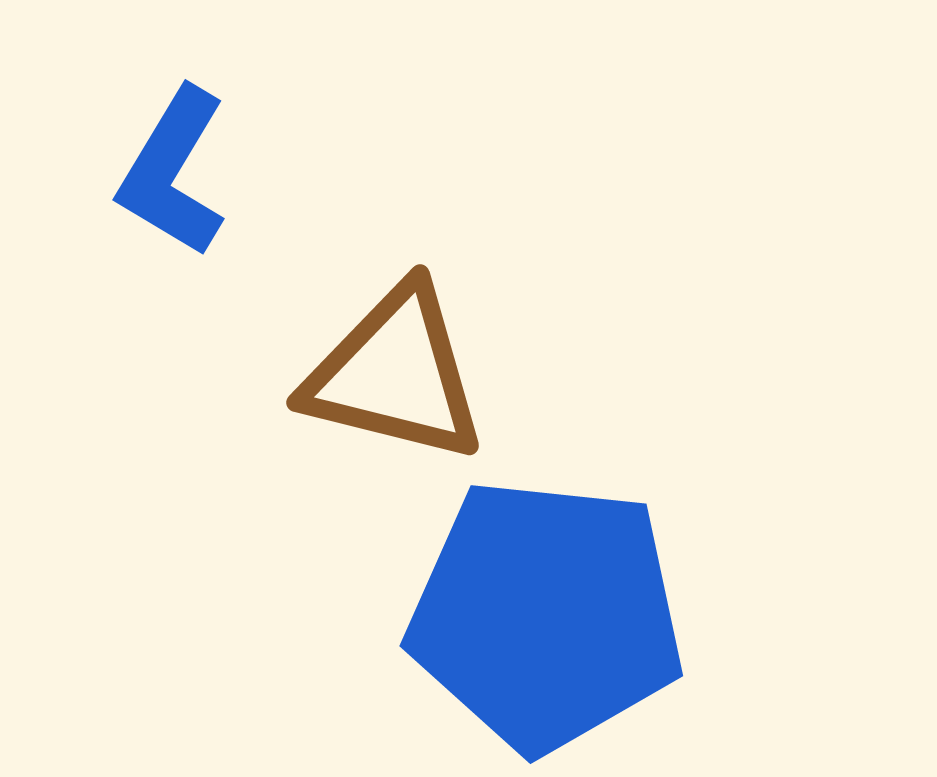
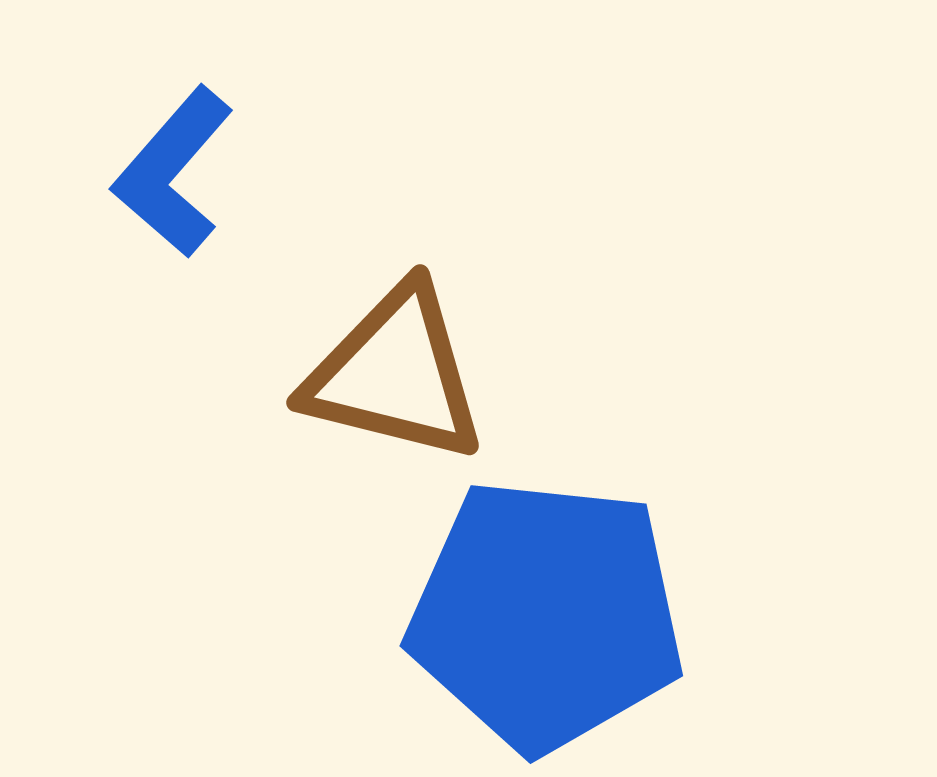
blue L-shape: rotated 10 degrees clockwise
